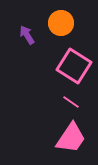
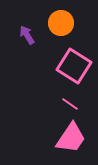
pink line: moved 1 px left, 2 px down
